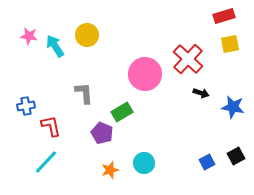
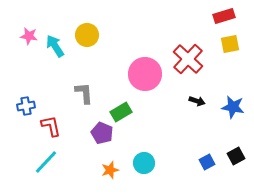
black arrow: moved 4 px left, 8 px down
green rectangle: moved 1 px left
